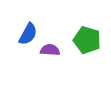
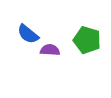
blue semicircle: rotated 100 degrees clockwise
